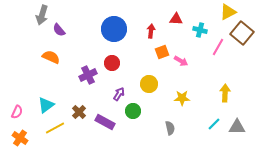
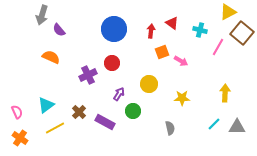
red triangle: moved 4 px left, 4 px down; rotated 32 degrees clockwise
pink semicircle: rotated 48 degrees counterclockwise
